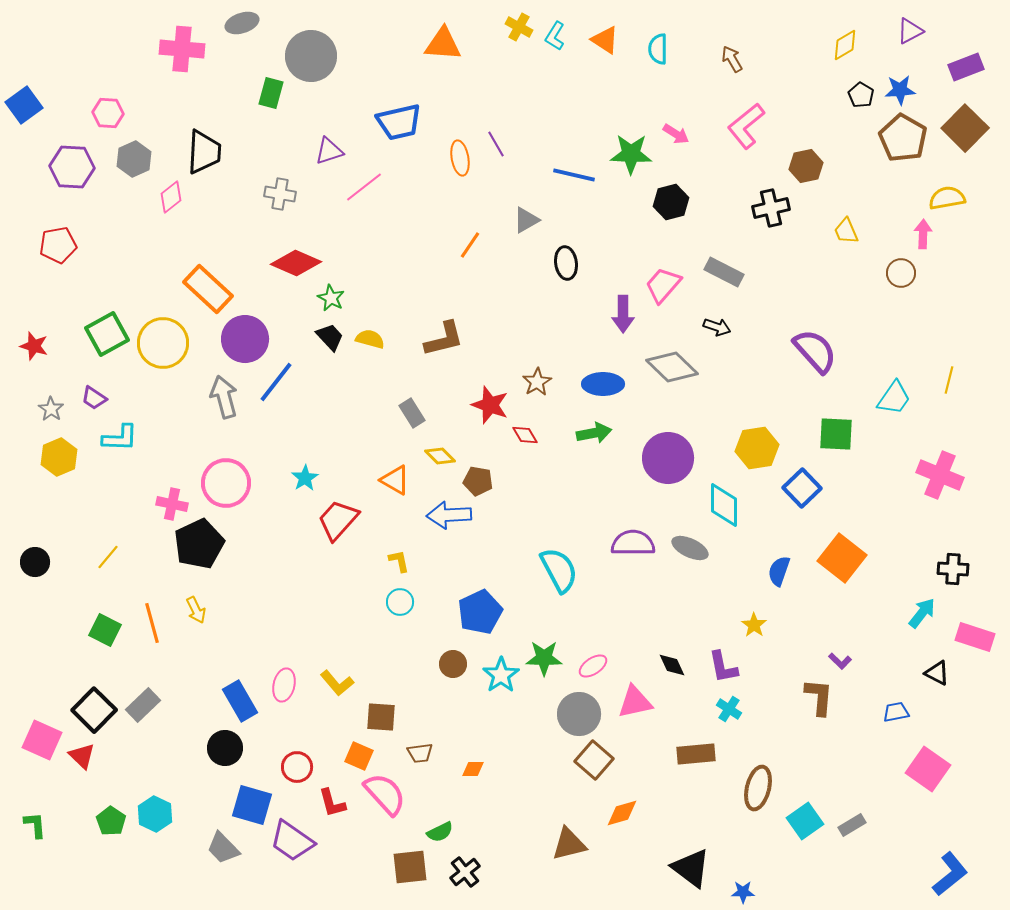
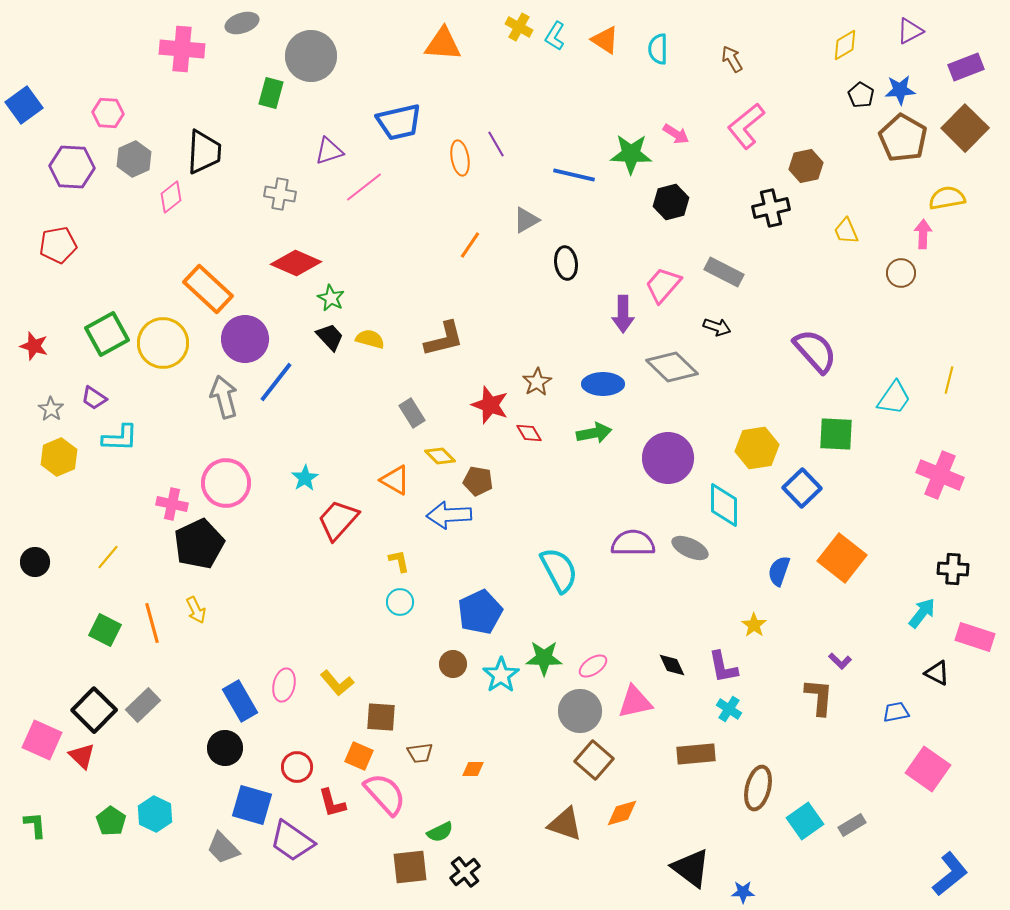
red diamond at (525, 435): moved 4 px right, 2 px up
gray circle at (579, 714): moved 1 px right, 3 px up
brown triangle at (569, 844): moved 4 px left, 20 px up; rotated 33 degrees clockwise
